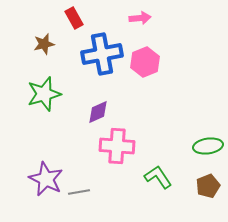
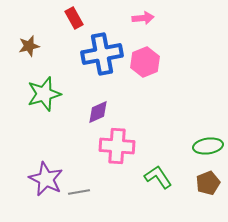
pink arrow: moved 3 px right
brown star: moved 15 px left, 2 px down
brown pentagon: moved 3 px up
